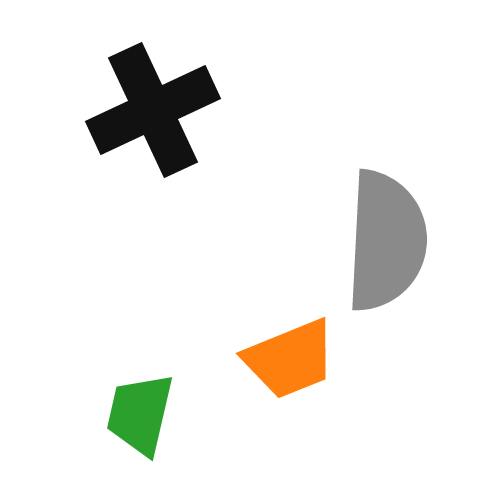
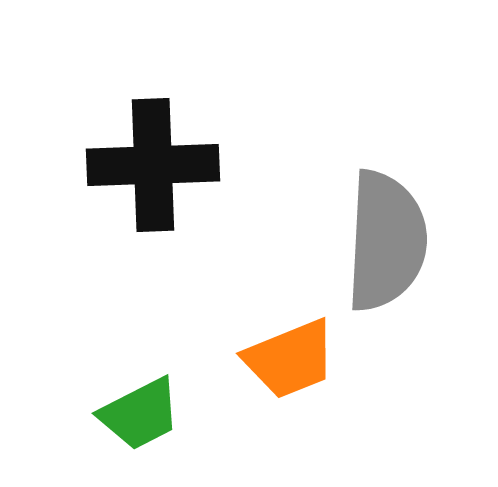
black cross: moved 55 px down; rotated 23 degrees clockwise
green trapezoid: rotated 130 degrees counterclockwise
